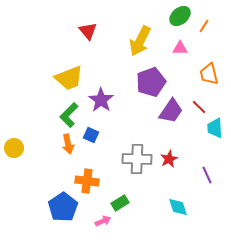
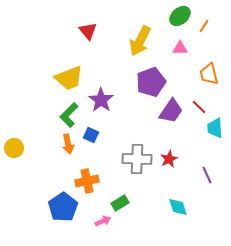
orange cross: rotated 20 degrees counterclockwise
